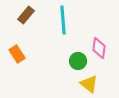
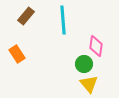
brown rectangle: moved 1 px down
pink diamond: moved 3 px left, 2 px up
green circle: moved 6 px right, 3 px down
yellow triangle: rotated 12 degrees clockwise
